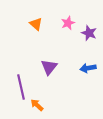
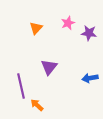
orange triangle: moved 4 px down; rotated 32 degrees clockwise
purple star: rotated 14 degrees counterclockwise
blue arrow: moved 2 px right, 10 px down
purple line: moved 1 px up
